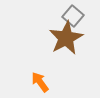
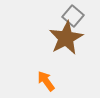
orange arrow: moved 6 px right, 1 px up
